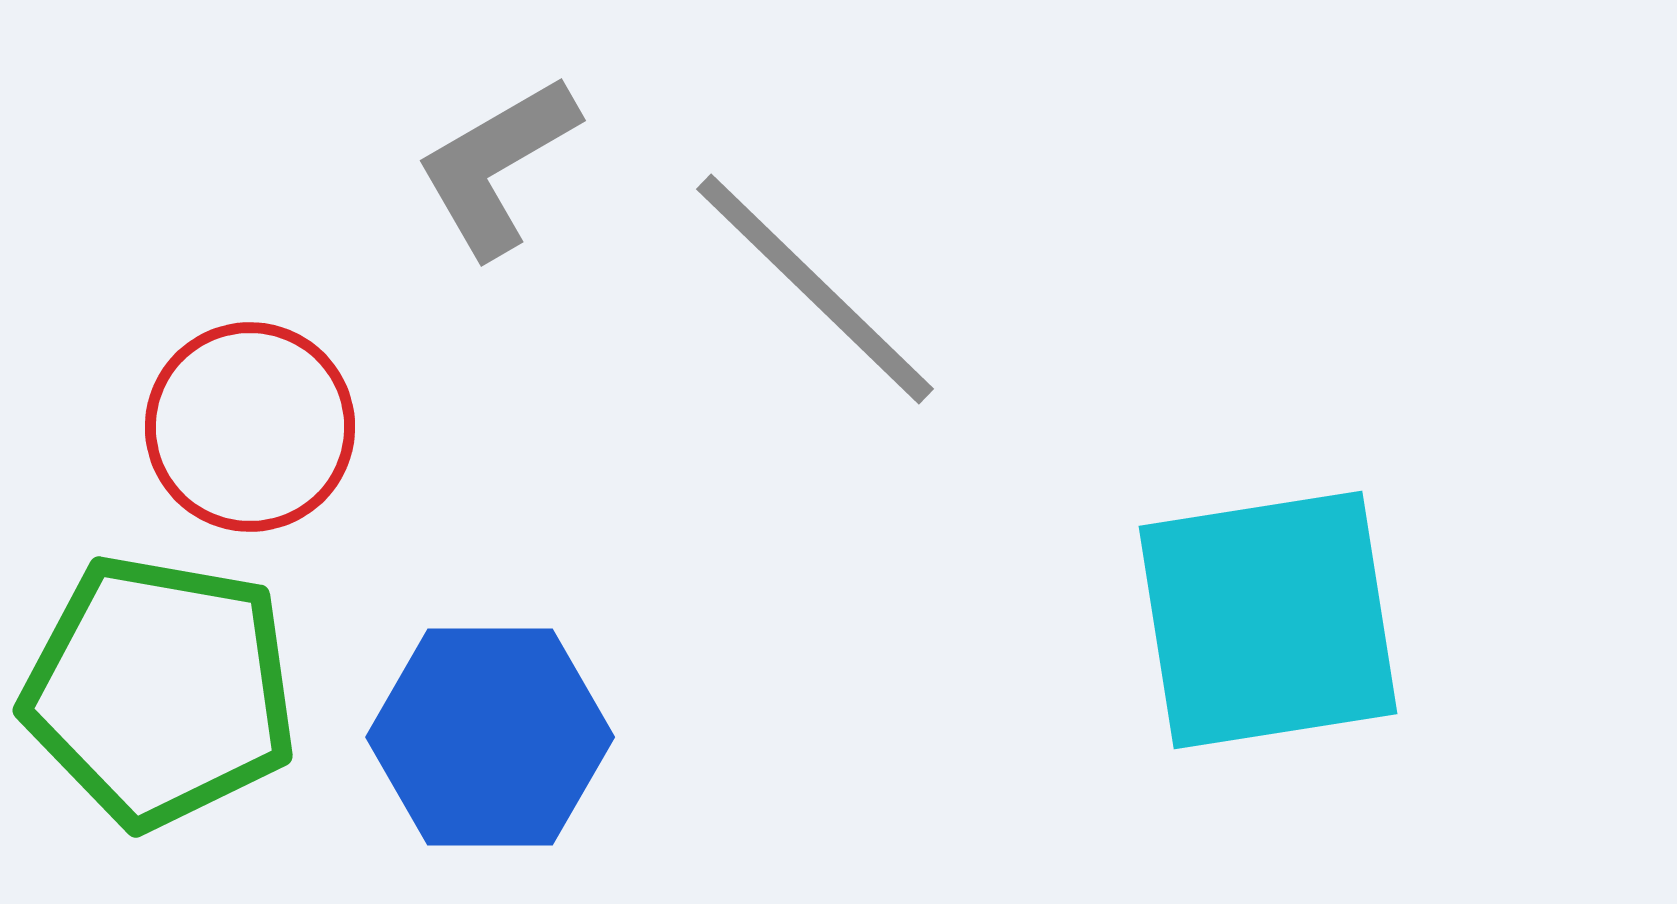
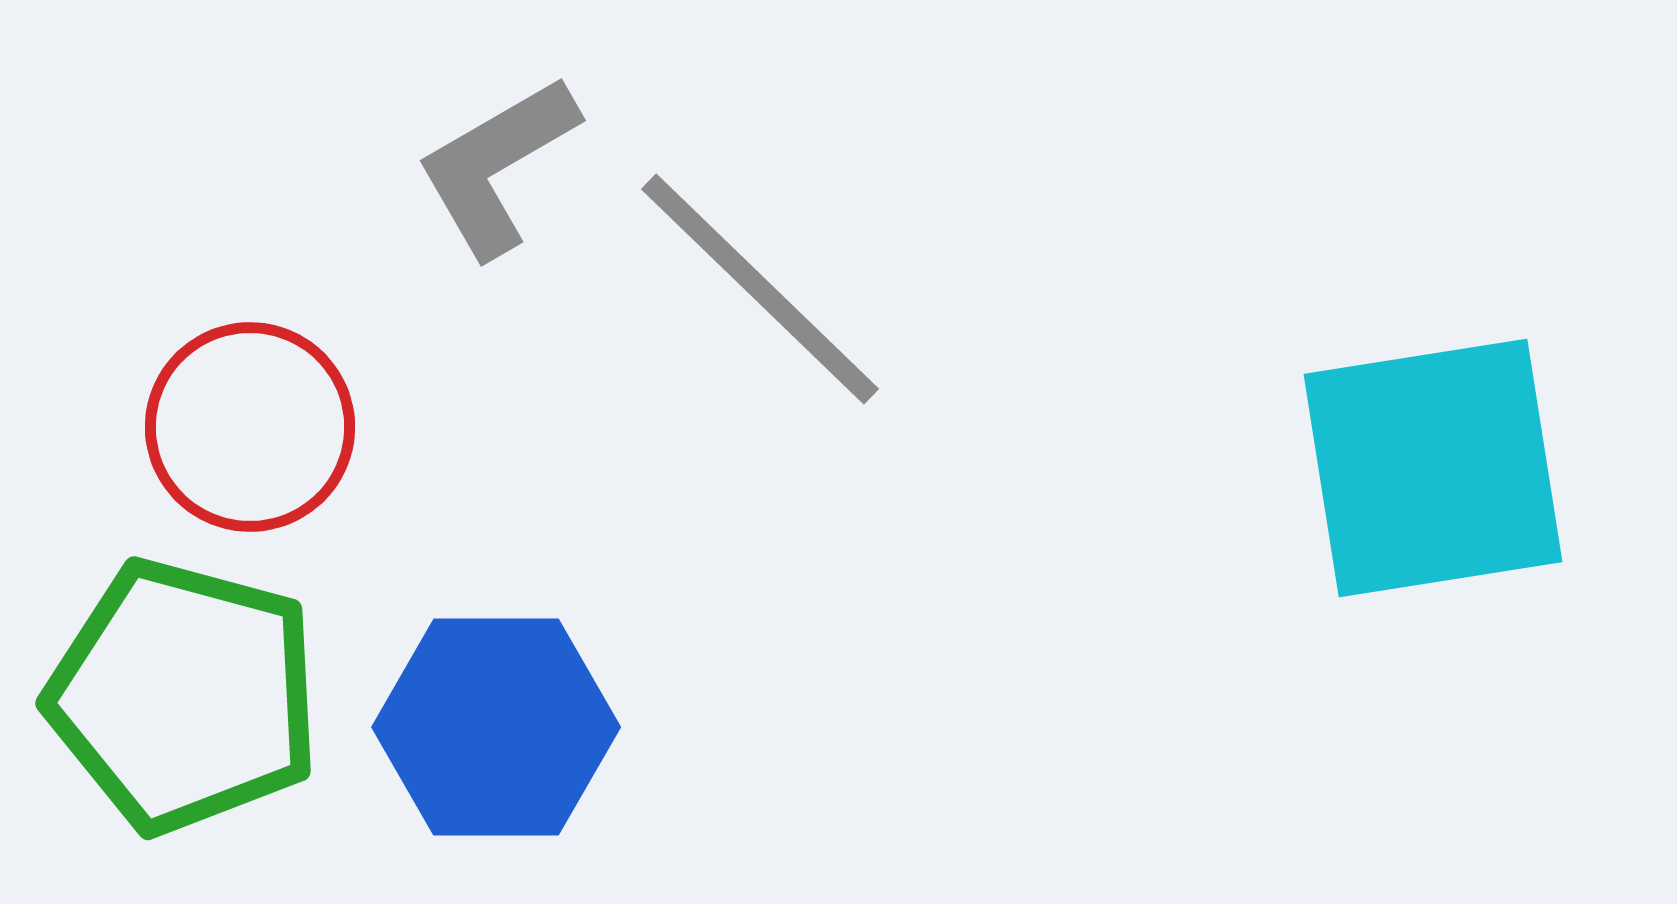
gray line: moved 55 px left
cyan square: moved 165 px right, 152 px up
green pentagon: moved 24 px right, 5 px down; rotated 5 degrees clockwise
blue hexagon: moved 6 px right, 10 px up
